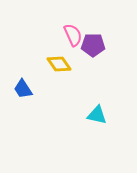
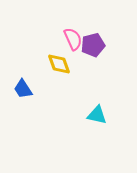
pink semicircle: moved 4 px down
purple pentagon: rotated 15 degrees counterclockwise
yellow diamond: rotated 15 degrees clockwise
